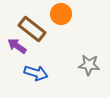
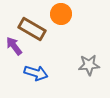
brown rectangle: rotated 8 degrees counterclockwise
purple arrow: moved 3 px left; rotated 18 degrees clockwise
gray star: rotated 10 degrees counterclockwise
